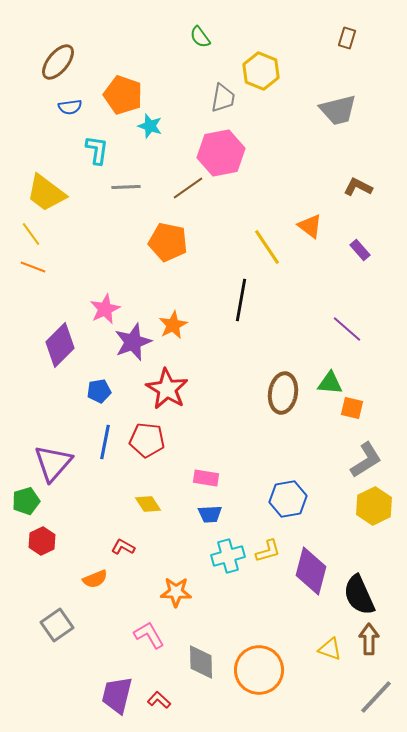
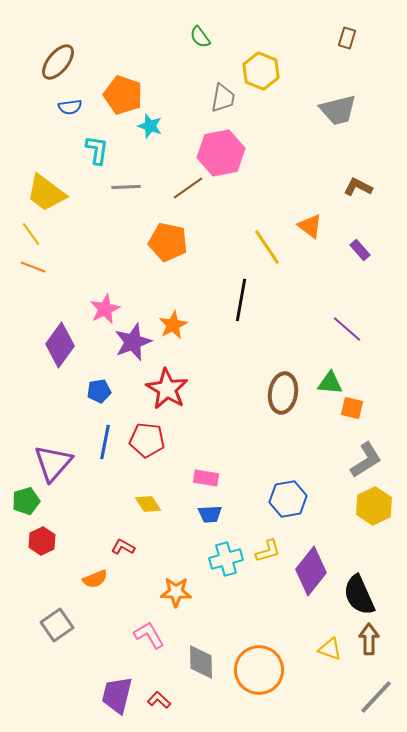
purple diamond at (60, 345): rotated 9 degrees counterclockwise
cyan cross at (228, 556): moved 2 px left, 3 px down
purple diamond at (311, 571): rotated 24 degrees clockwise
